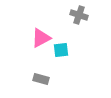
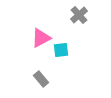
gray cross: rotated 30 degrees clockwise
gray rectangle: rotated 35 degrees clockwise
